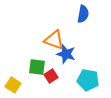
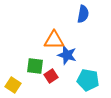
orange triangle: rotated 20 degrees counterclockwise
blue star: moved 1 px right, 1 px down
green square: moved 2 px left, 1 px up
